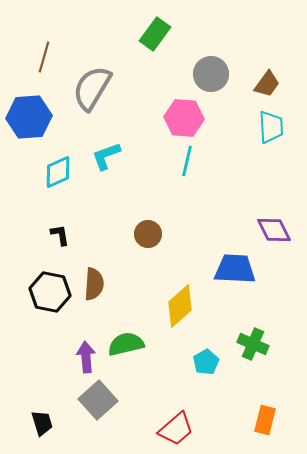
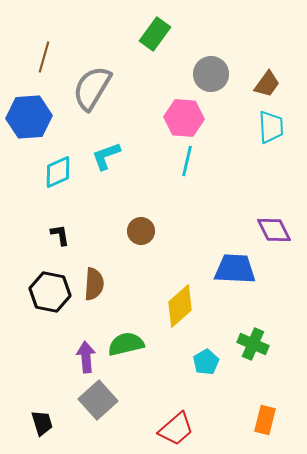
brown circle: moved 7 px left, 3 px up
